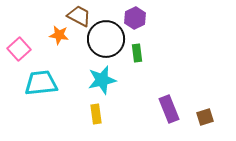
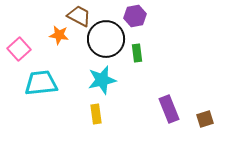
purple hexagon: moved 2 px up; rotated 15 degrees clockwise
brown square: moved 2 px down
